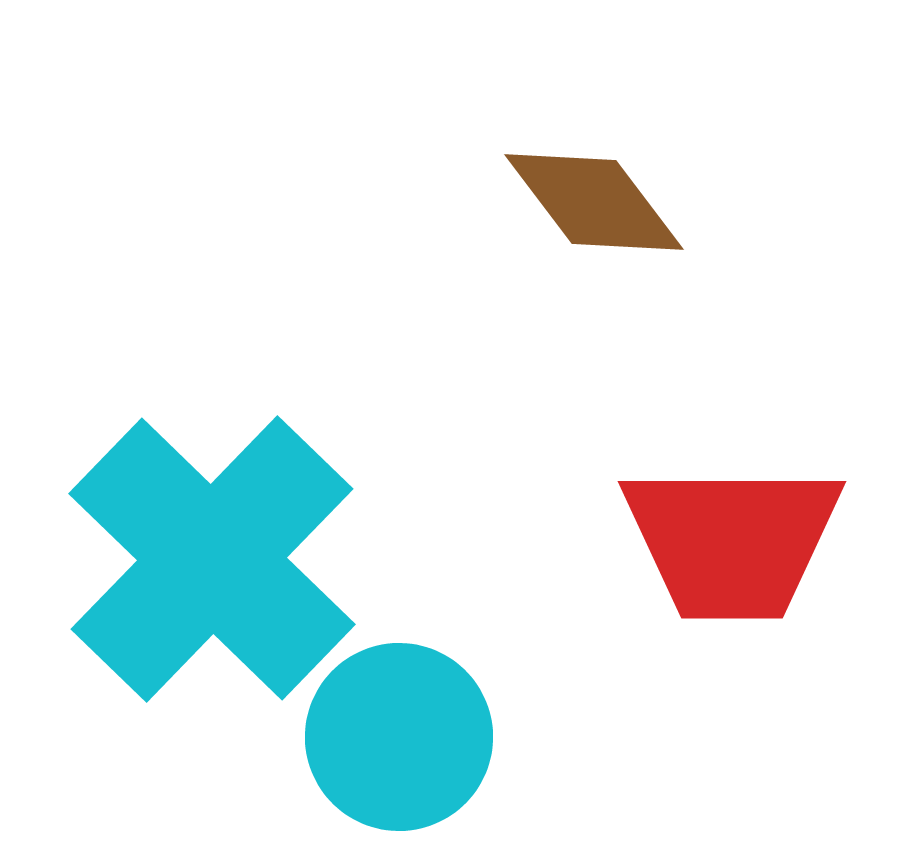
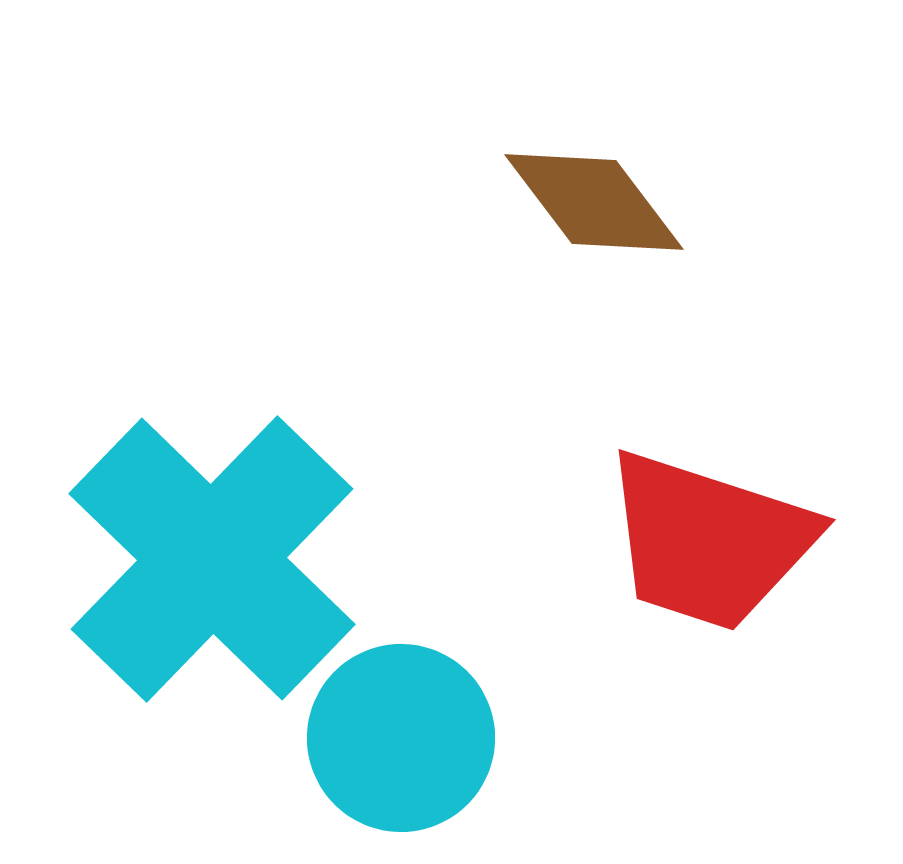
red trapezoid: moved 23 px left; rotated 18 degrees clockwise
cyan circle: moved 2 px right, 1 px down
